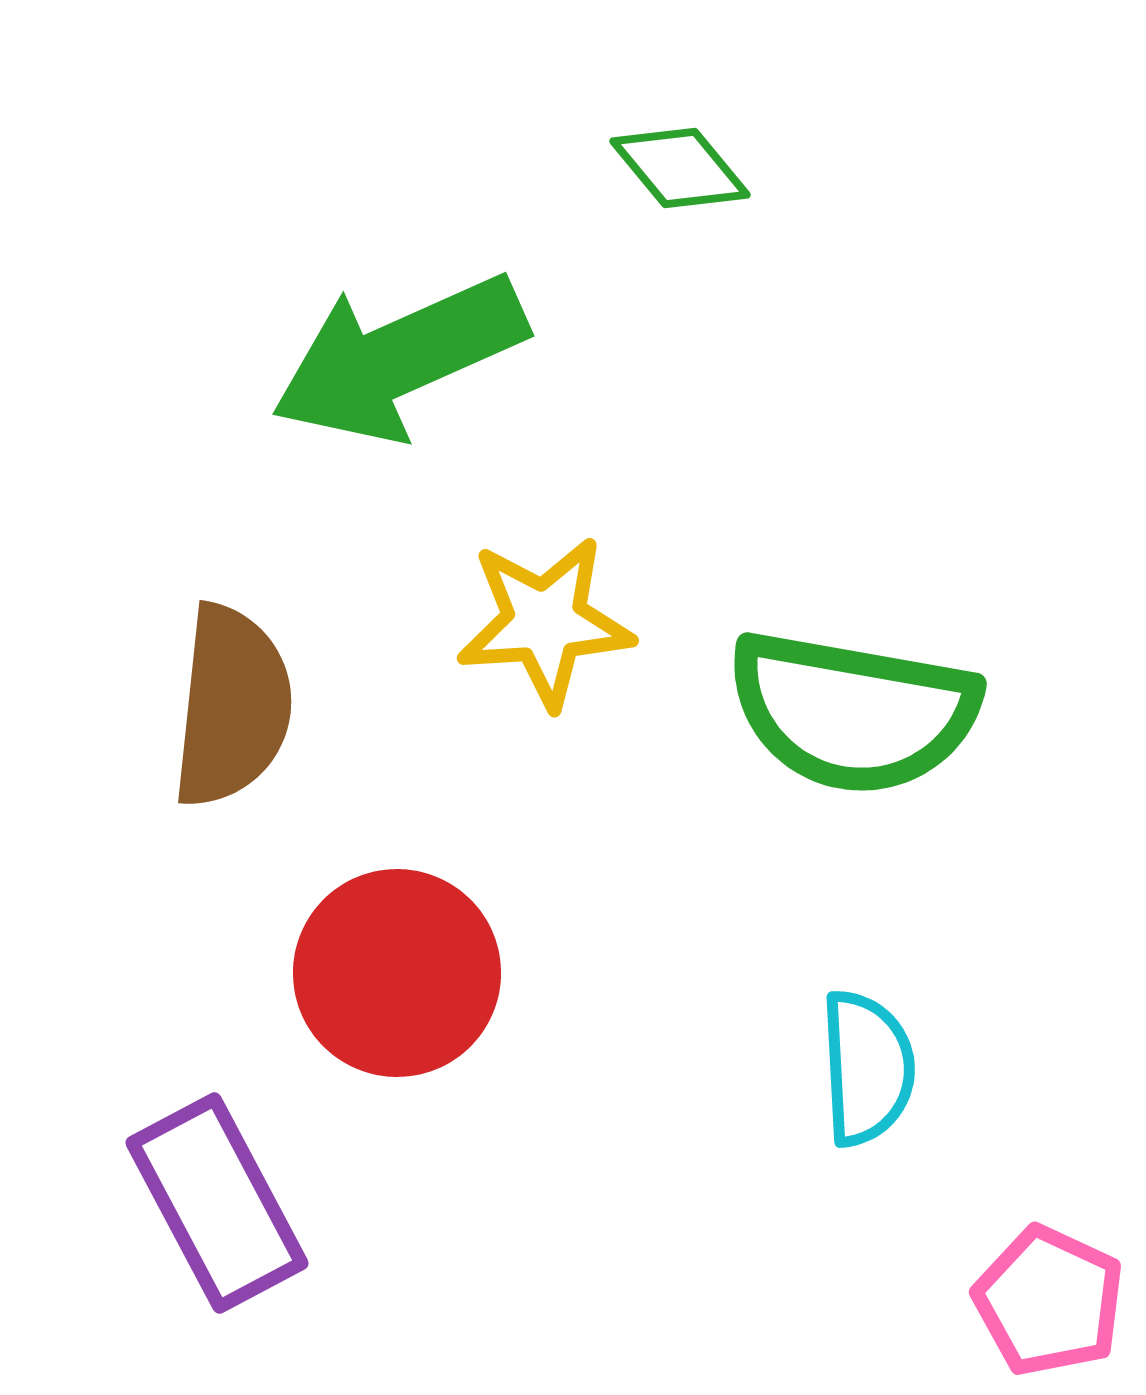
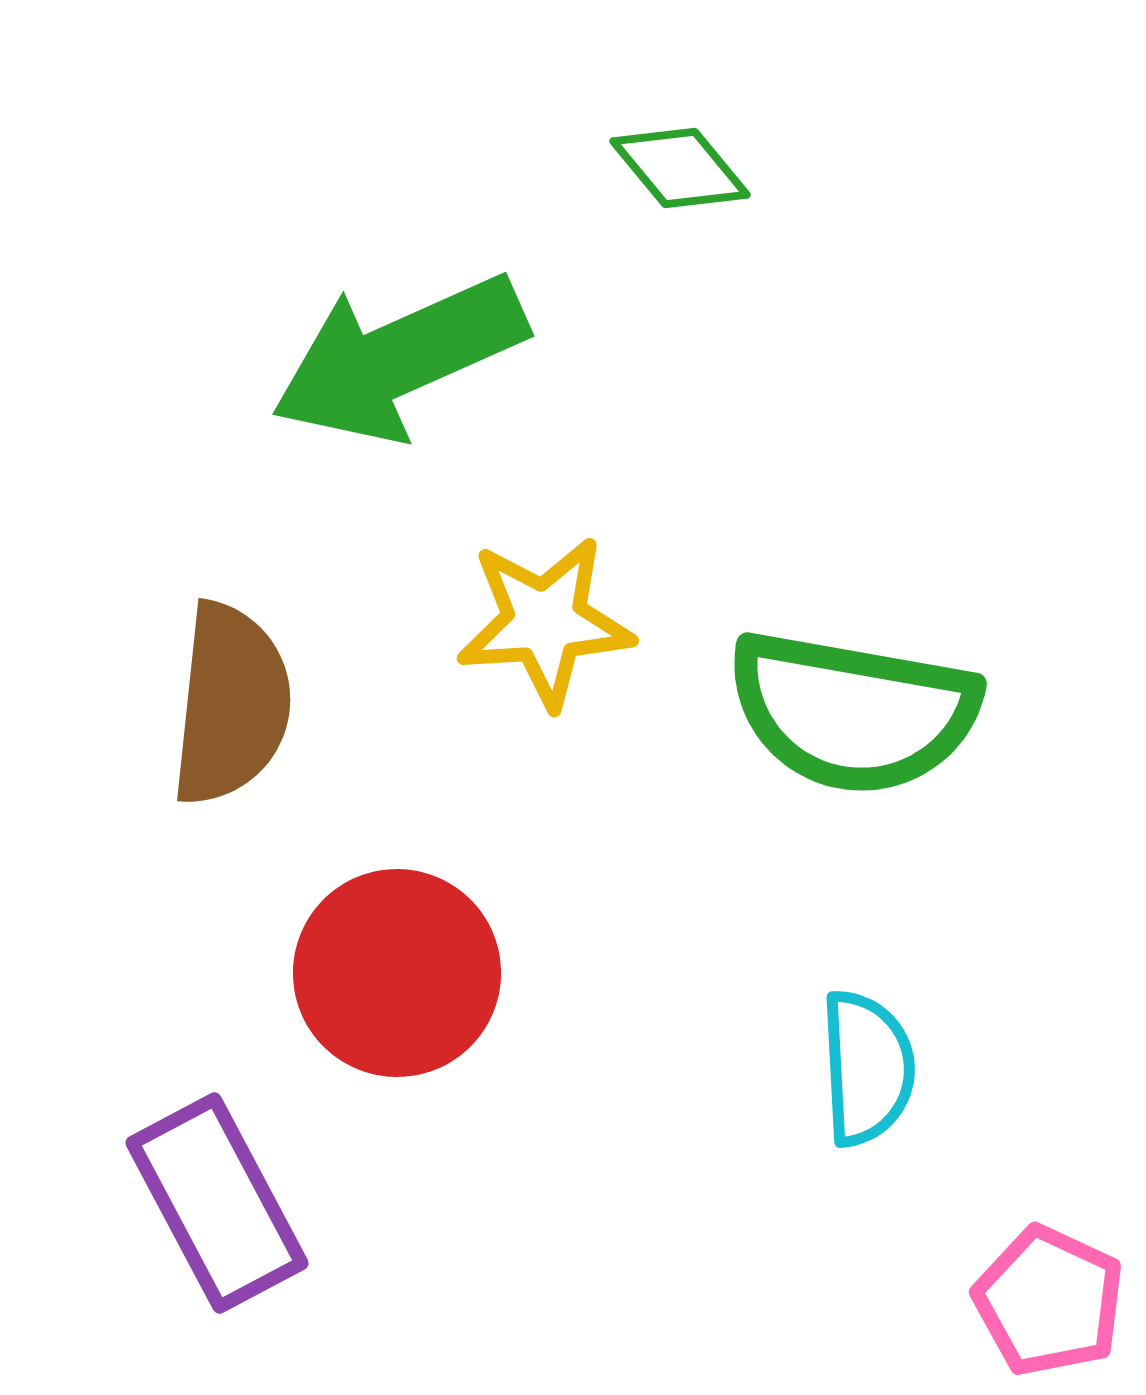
brown semicircle: moved 1 px left, 2 px up
